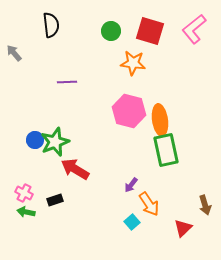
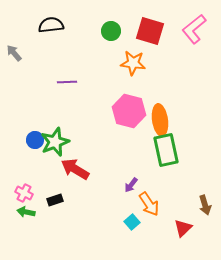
black semicircle: rotated 90 degrees counterclockwise
